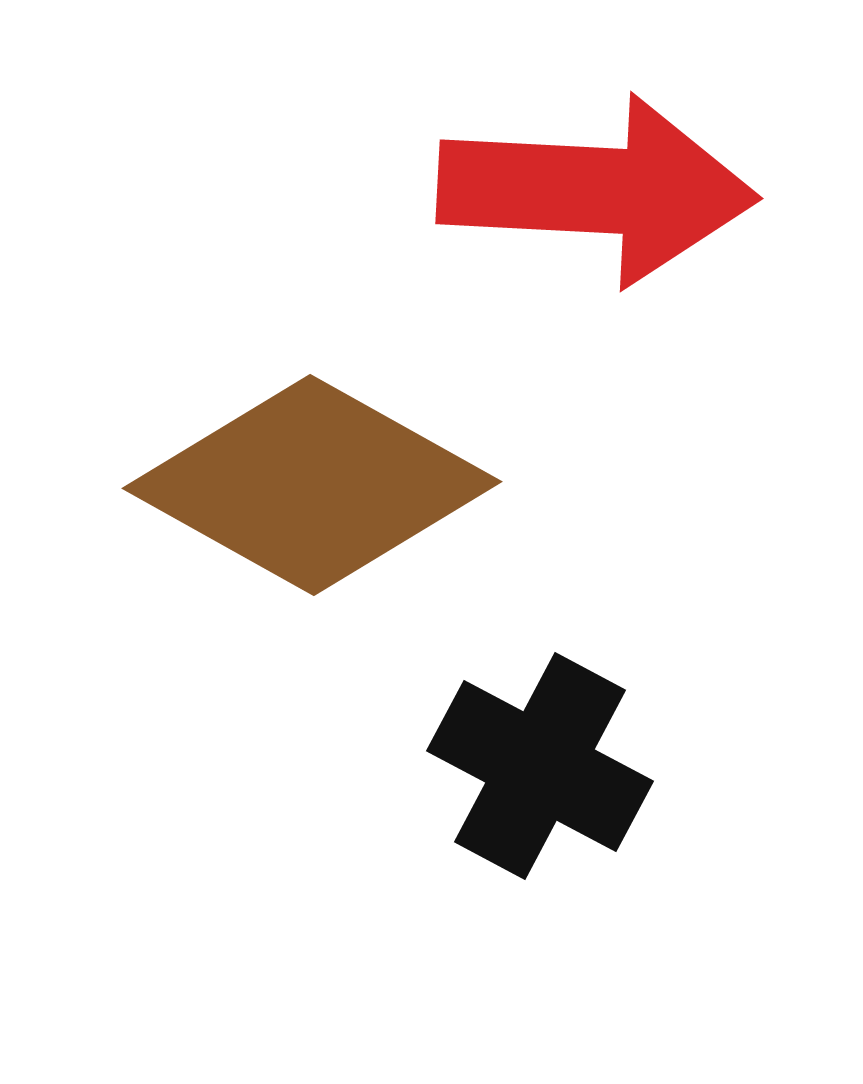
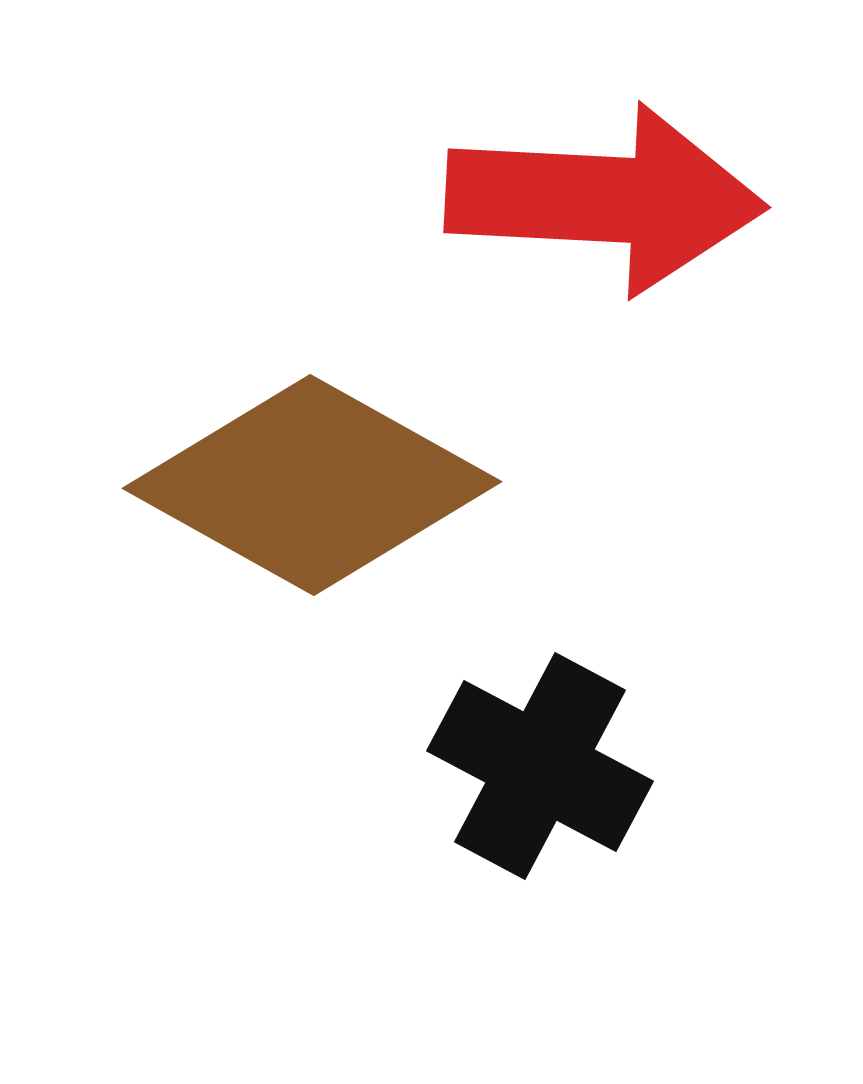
red arrow: moved 8 px right, 9 px down
